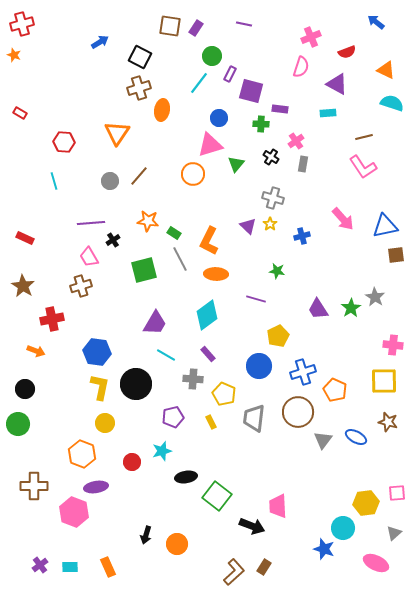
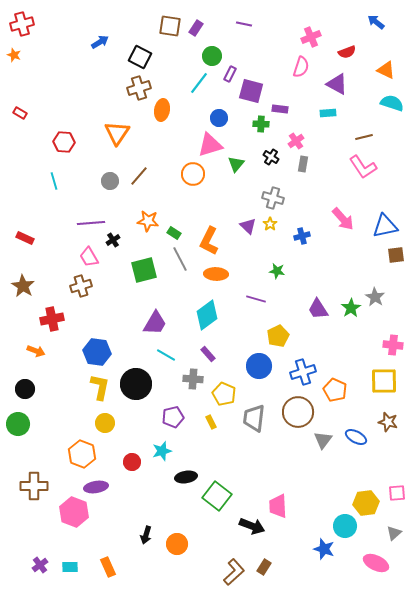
cyan circle at (343, 528): moved 2 px right, 2 px up
